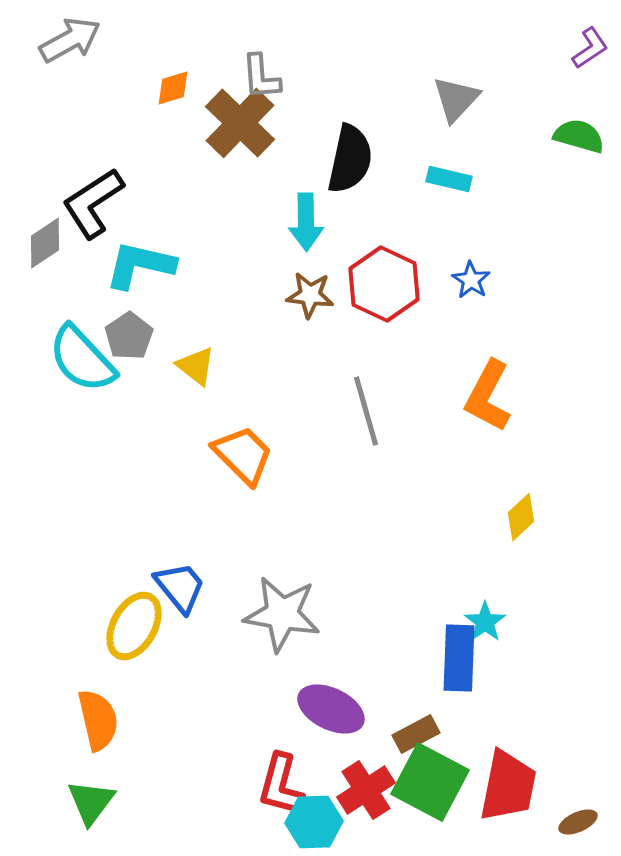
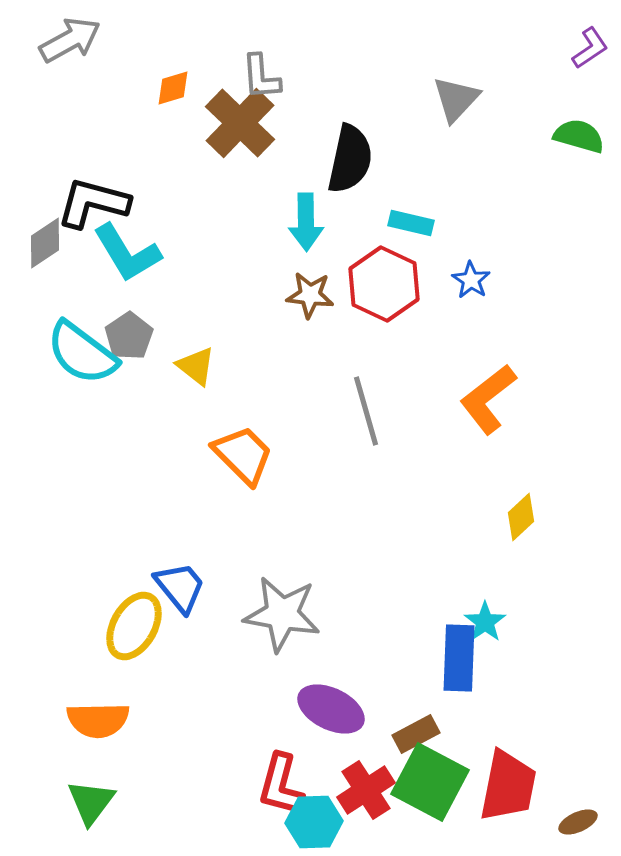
cyan rectangle: moved 38 px left, 44 px down
black L-shape: rotated 48 degrees clockwise
cyan L-shape: moved 13 px left, 12 px up; rotated 134 degrees counterclockwise
cyan semicircle: moved 6 px up; rotated 10 degrees counterclockwise
orange L-shape: moved 3 px down; rotated 24 degrees clockwise
orange semicircle: rotated 102 degrees clockwise
